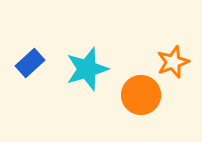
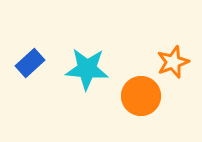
cyan star: rotated 21 degrees clockwise
orange circle: moved 1 px down
